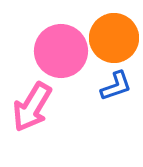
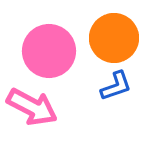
pink circle: moved 12 px left
pink arrow: rotated 93 degrees counterclockwise
